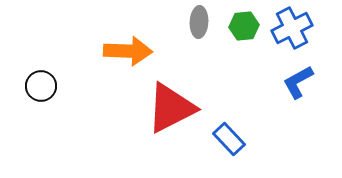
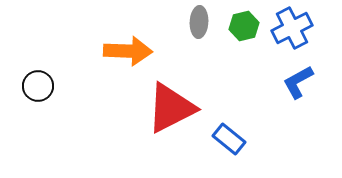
green hexagon: rotated 8 degrees counterclockwise
black circle: moved 3 px left
blue rectangle: rotated 8 degrees counterclockwise
